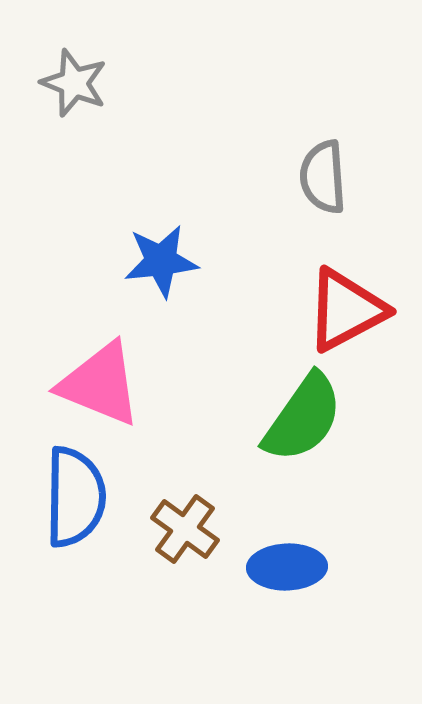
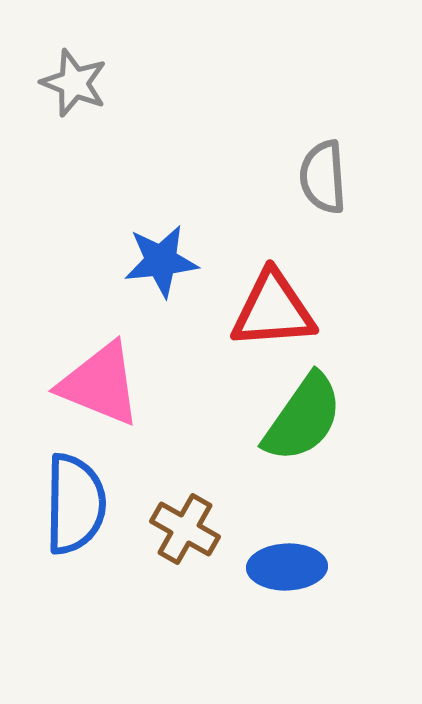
red triangle: moved 73 px left; rotated 24 degrees clockwise
blue semicircle: moved 7 px down
brown cross: rotated 6 degrees counterclockwise
